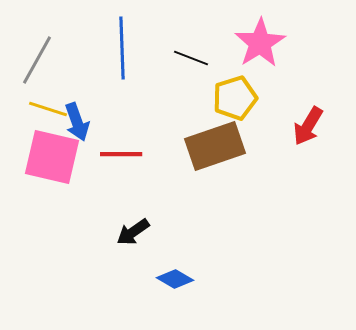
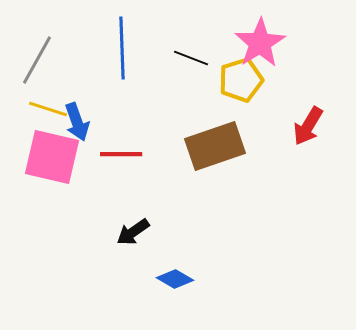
yellow pentagon: moved 6 px right, 18 px up
